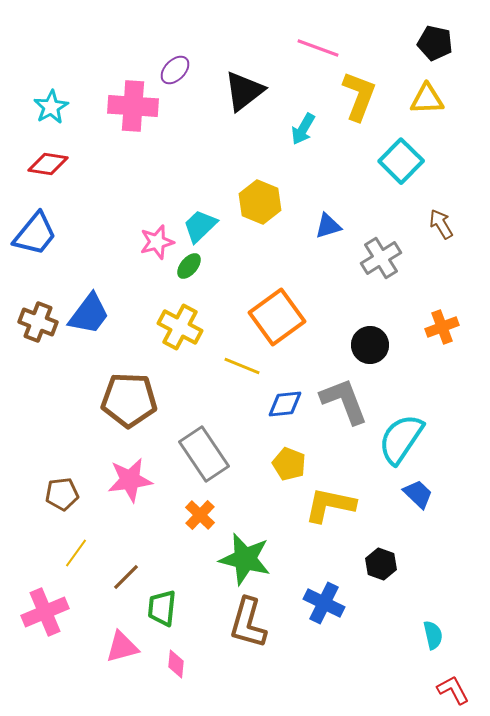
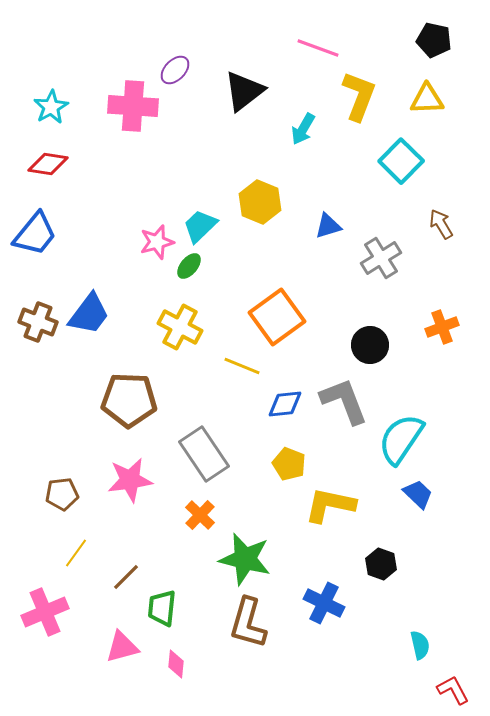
black pentagon at (435, 43): moved 1 px left, 3 px up
cyan semicircle at (433, 635): moved 13 px left, 10 px down
